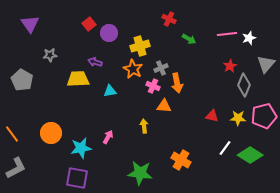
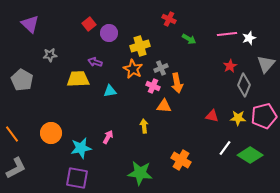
purple triangle: rotated 12 degrees counterclockwise
